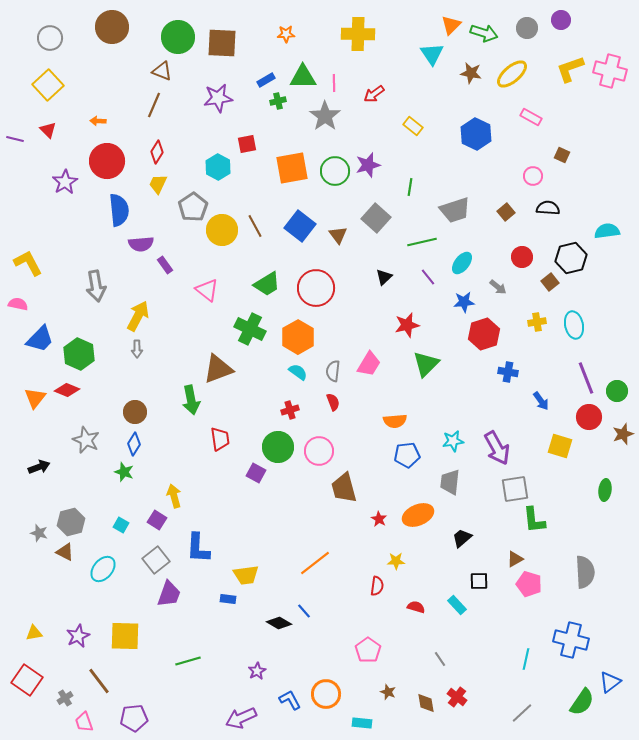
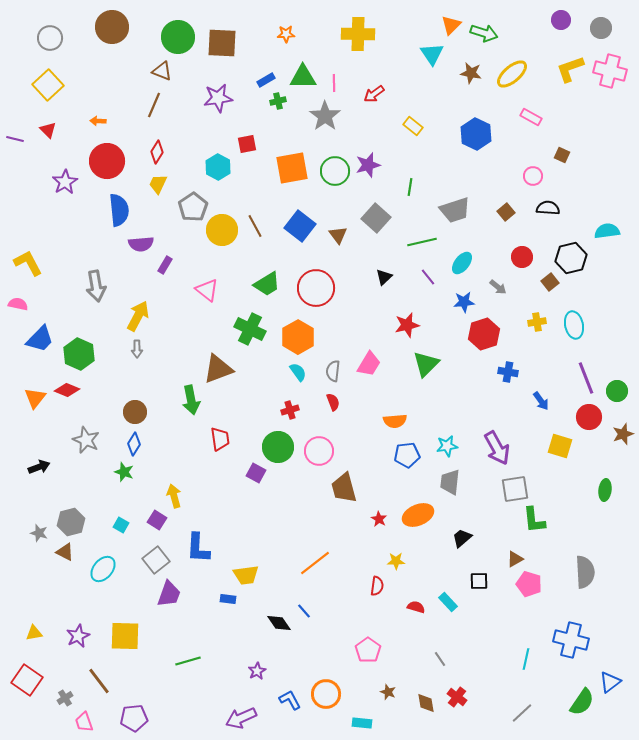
gray circle at (527, 28): moved 74 px right
purple rectangle at (165, 265): rotated 66 degrees clockwise
cyan semicircle at (298, 372): rotated 18 degrees clockwise
cyan star at (453, 441): moved 6 px left, 5 px down
cyan rectangle at (457, 605): moved 9 px left, 3 px up
black diamond at (279, 623): rotated 25 degrees clockwise
